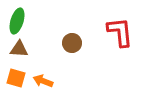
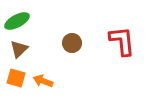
green ellipse: rotated 45 degrees clockwise
red L-shape: moved 2 px right, 9 px down
brown triangle: rotated 48 degrees counterclockwise
